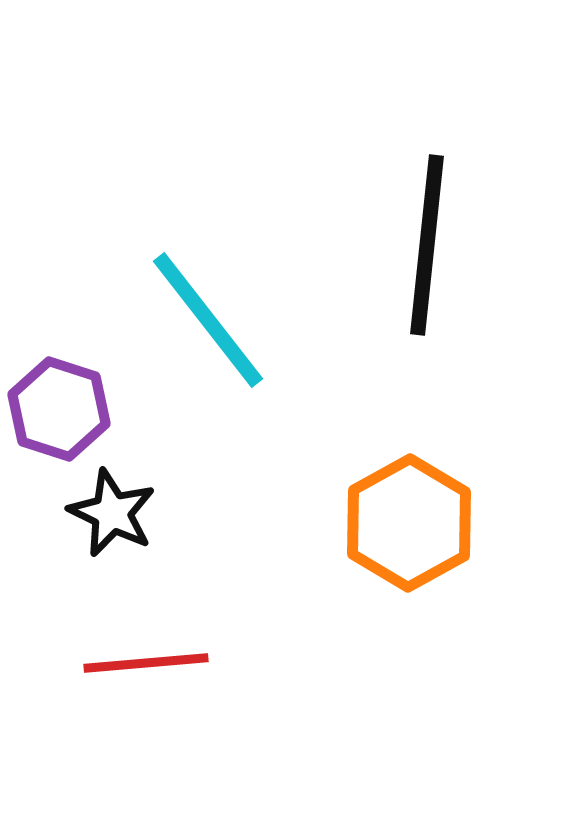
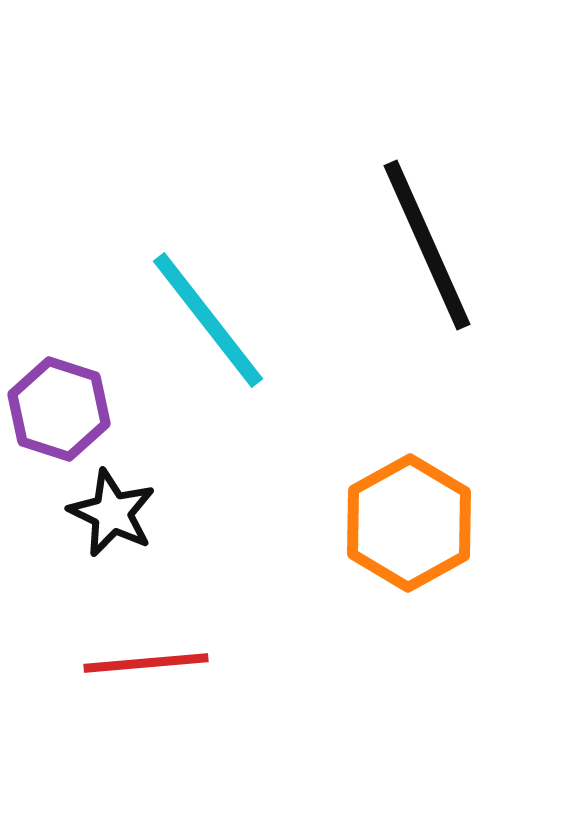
black line: rotated 30 degrees counterclockwise
